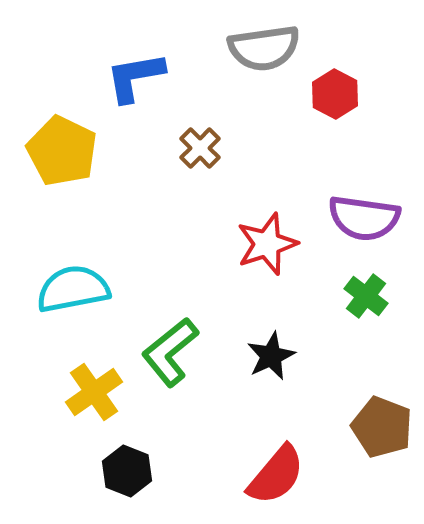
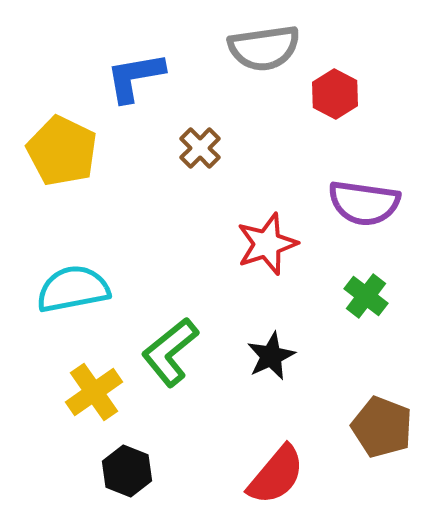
purple semicircle: moved 15 px up
